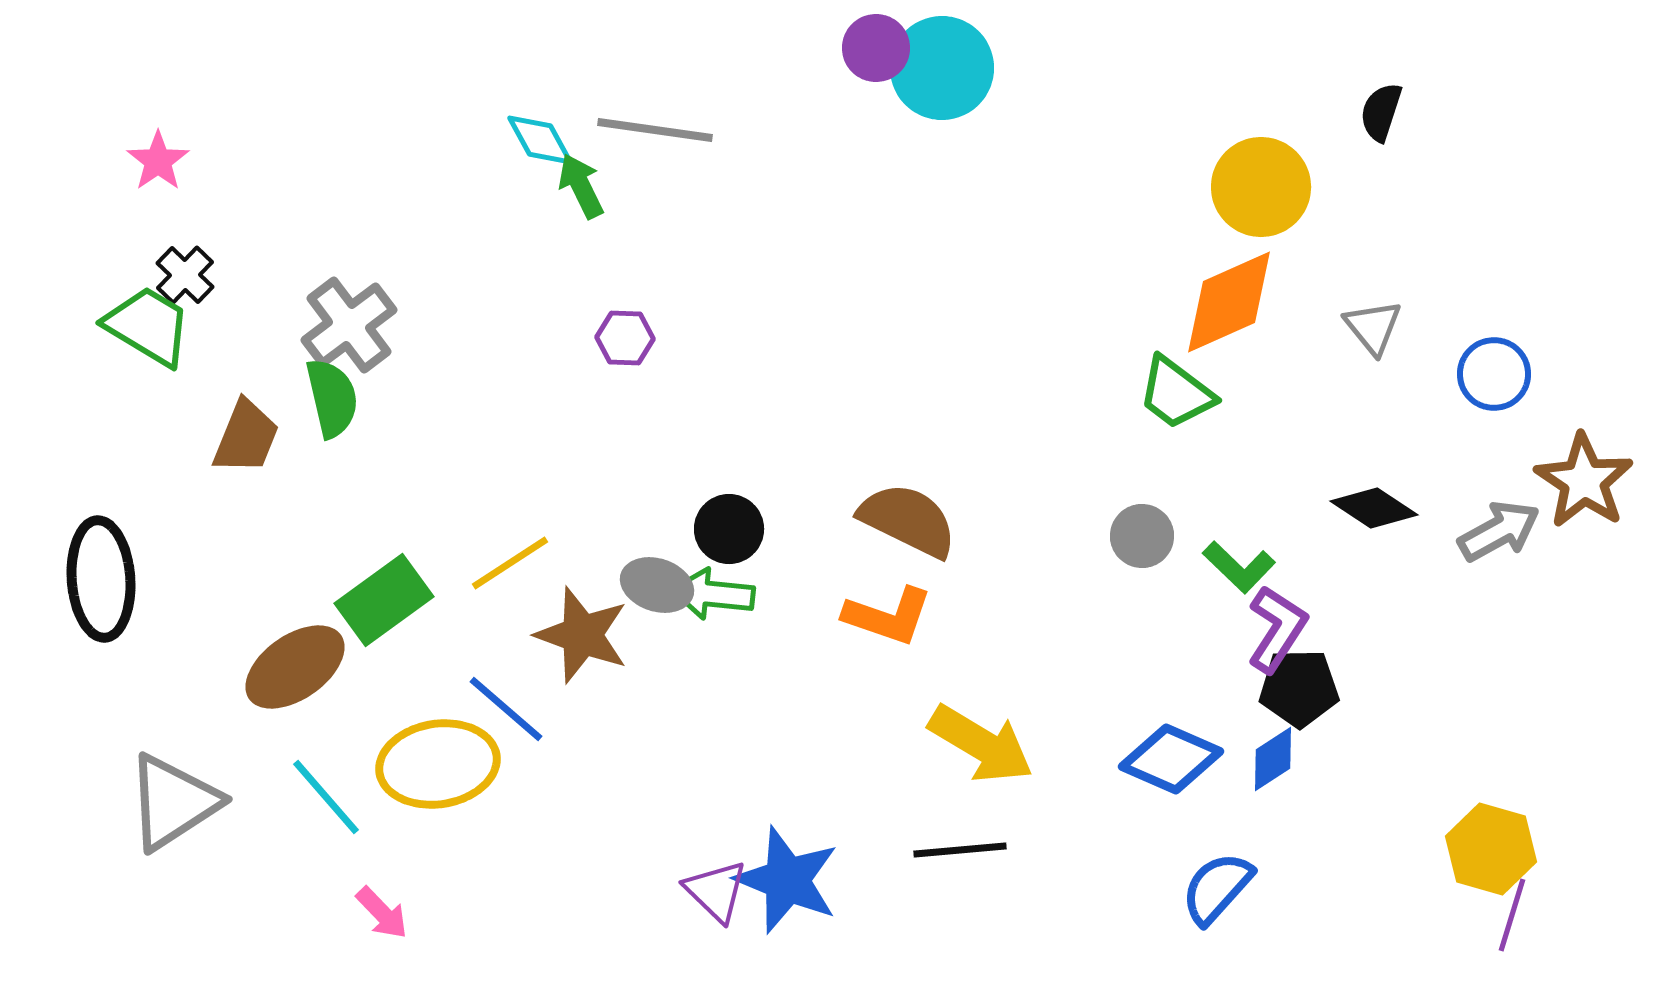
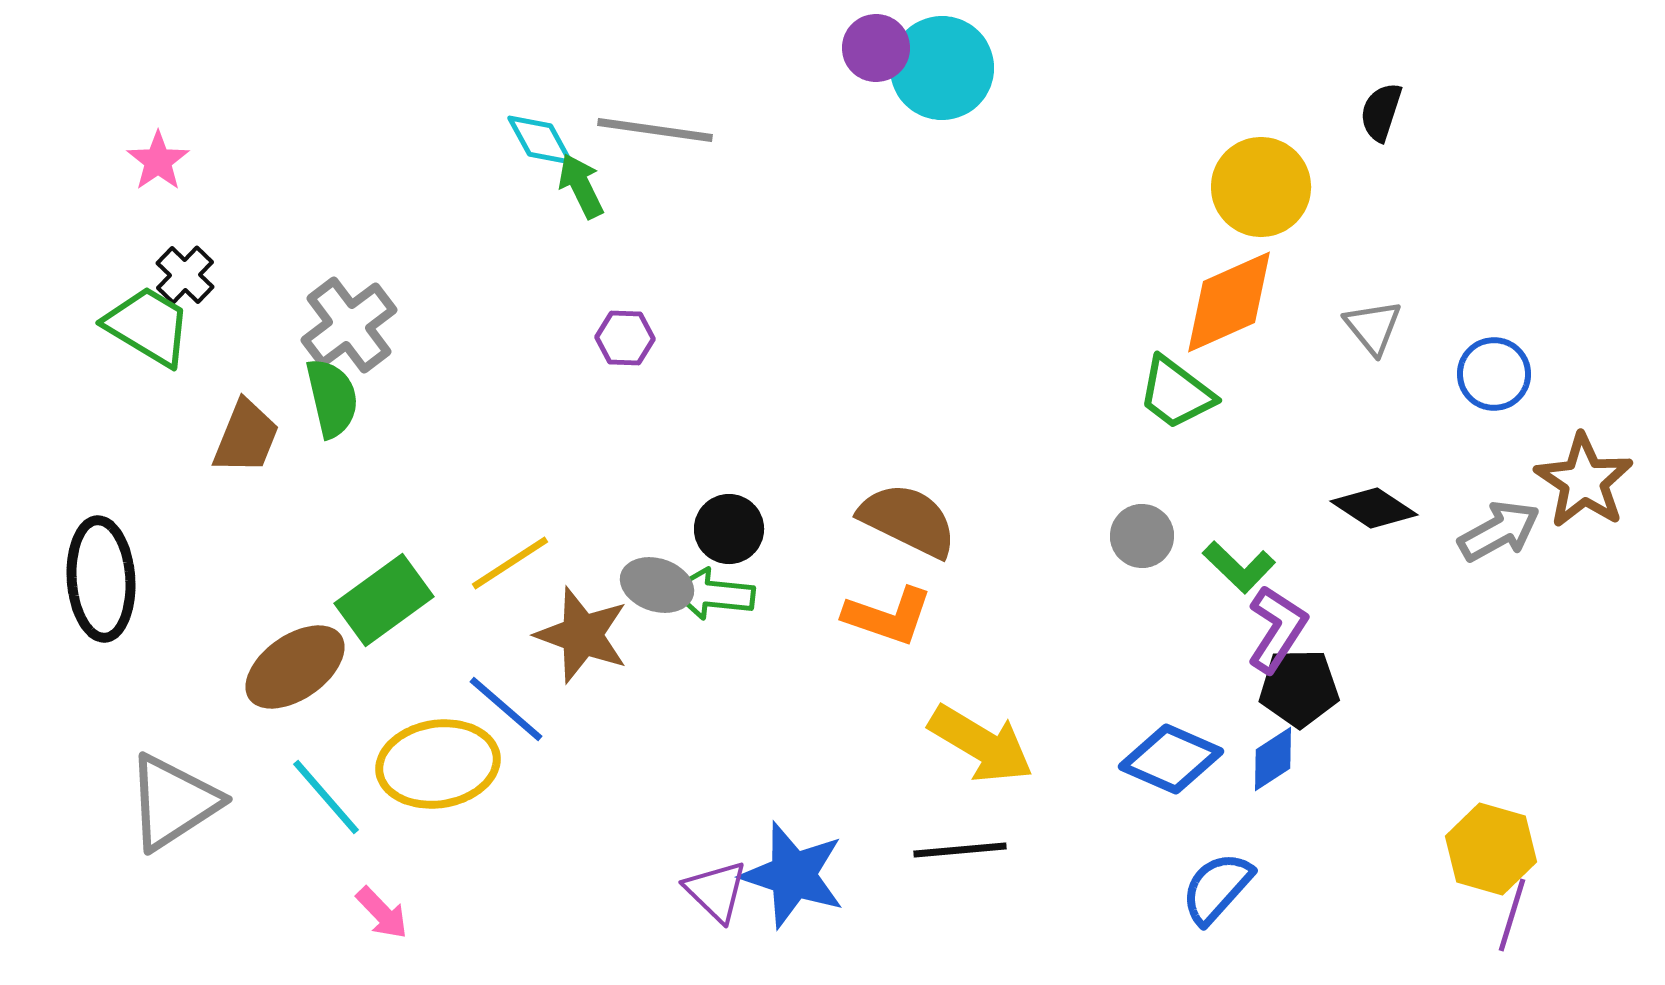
blue star at (787, 880): moved 6 px right, 5 px up; rotated 4 degrees counterclockwise
